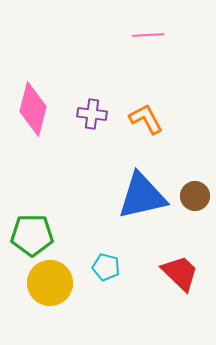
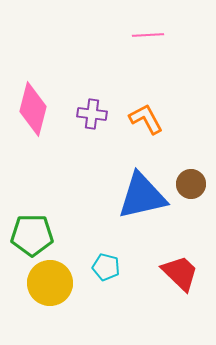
brown circle: moved 4 px left, 12 px up
